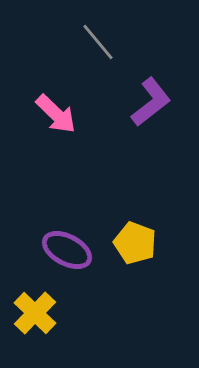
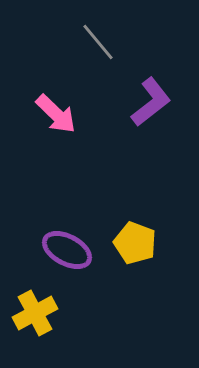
yellow cross: rotated 18 degrees clockwise
